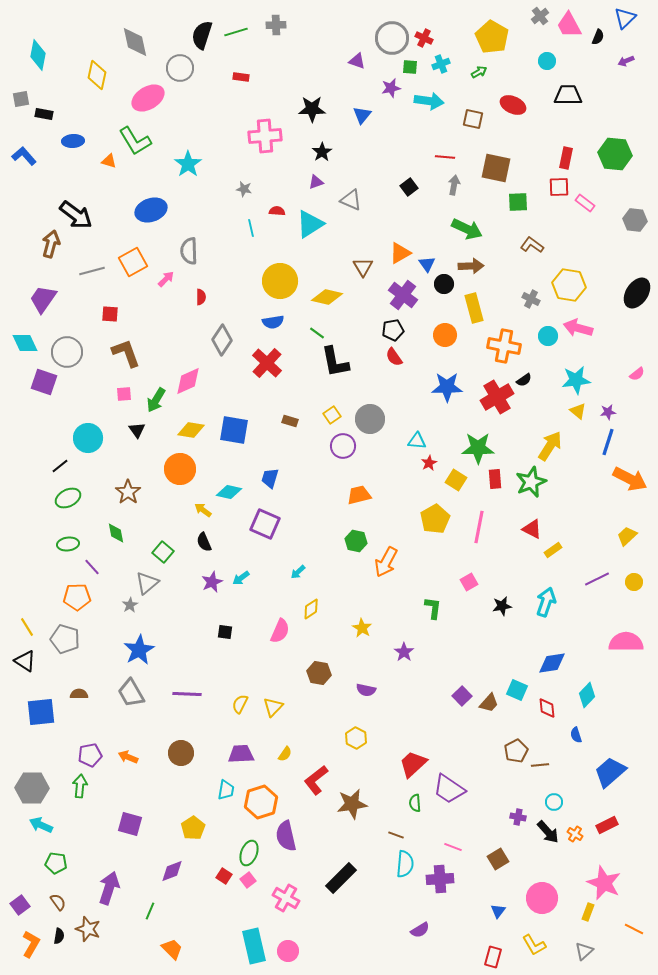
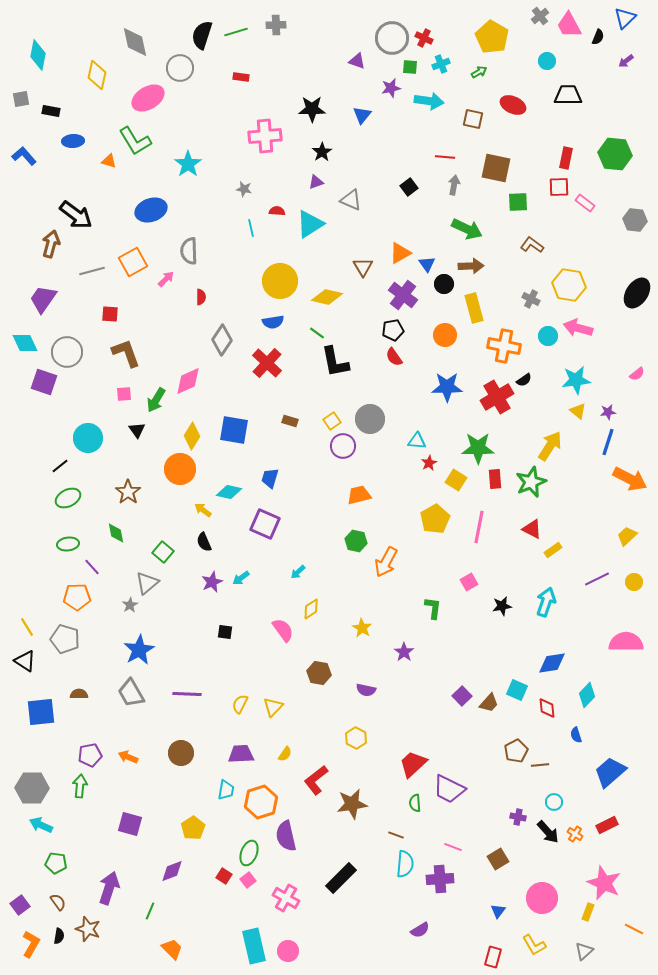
purple arrow at (626, 61): rotated 14 degrees counterclockwise
black rectangle at (44, 114): moved 7 px right, 3 px up
yellow square at (332, 415): moved 6 px down
yellow diamond at (191, 430): moved 1 px right, 6 px down; rotated 68 degrees counterclockwise
pink semicircle at (280, 631): moved 3 px right, 1 px up; rotated 60 degrees counterclockwise
purple trapezoid at (449, 789): rotated 8 degrees counterclockwise
